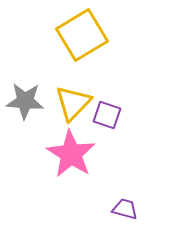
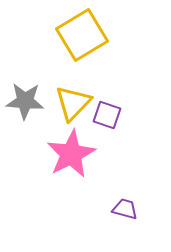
pink star: rotated 12 degrees clockwise
